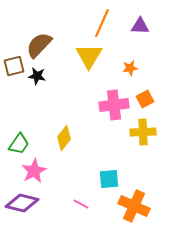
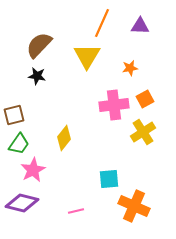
yellow triangle: moved 2 px left
brown square: moved 49 px down
yellow cross: rotated 30 degrees counterclockwise
pink star: moved 1 px left, 1 px up
pink line: moved 5 px left, 7 px down; rotated 42 degrees counterclockwise
